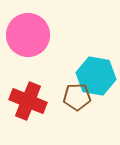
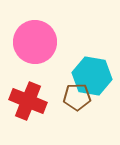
pink circle: moved 7 px right, 7 px down
cyan hexagon: moved 4 px left
